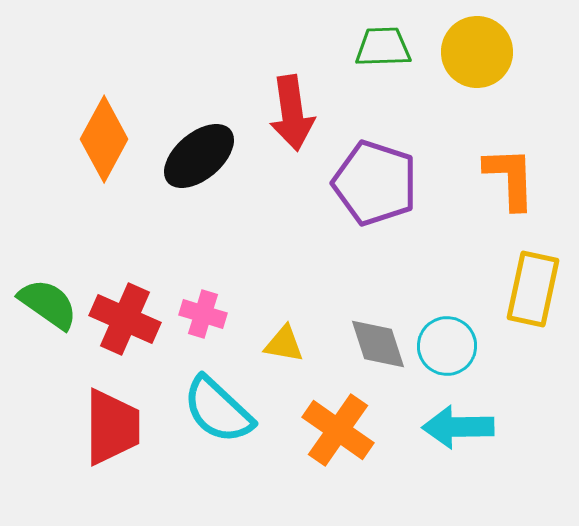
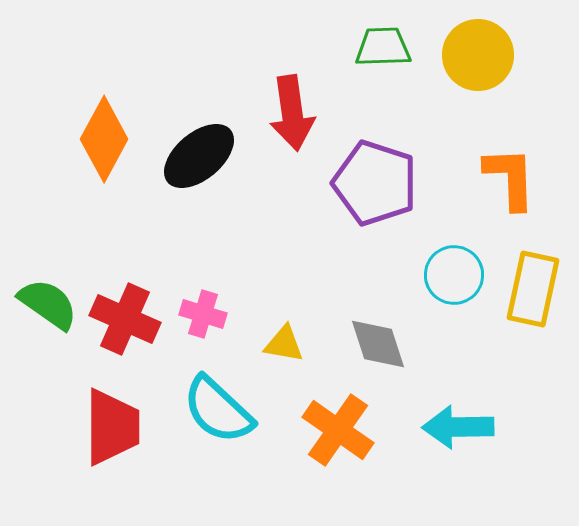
yellow circle: moved 1 px right, 3 px down
cyan circle: moved 7 px right, 71 px up
